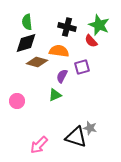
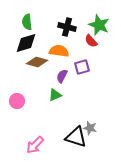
pink arrow: moved 4 px left
